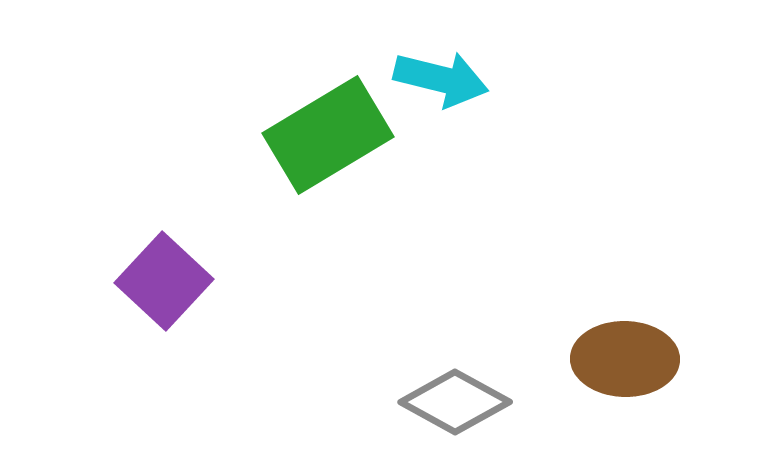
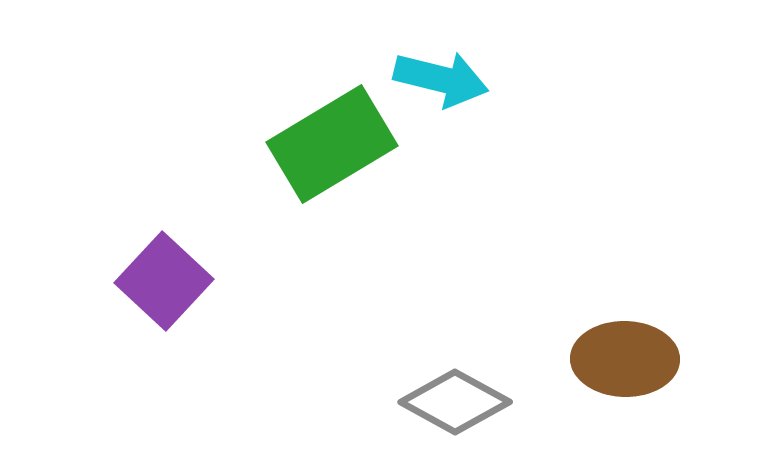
green rectangle: moved 4 px right, 9 px down
